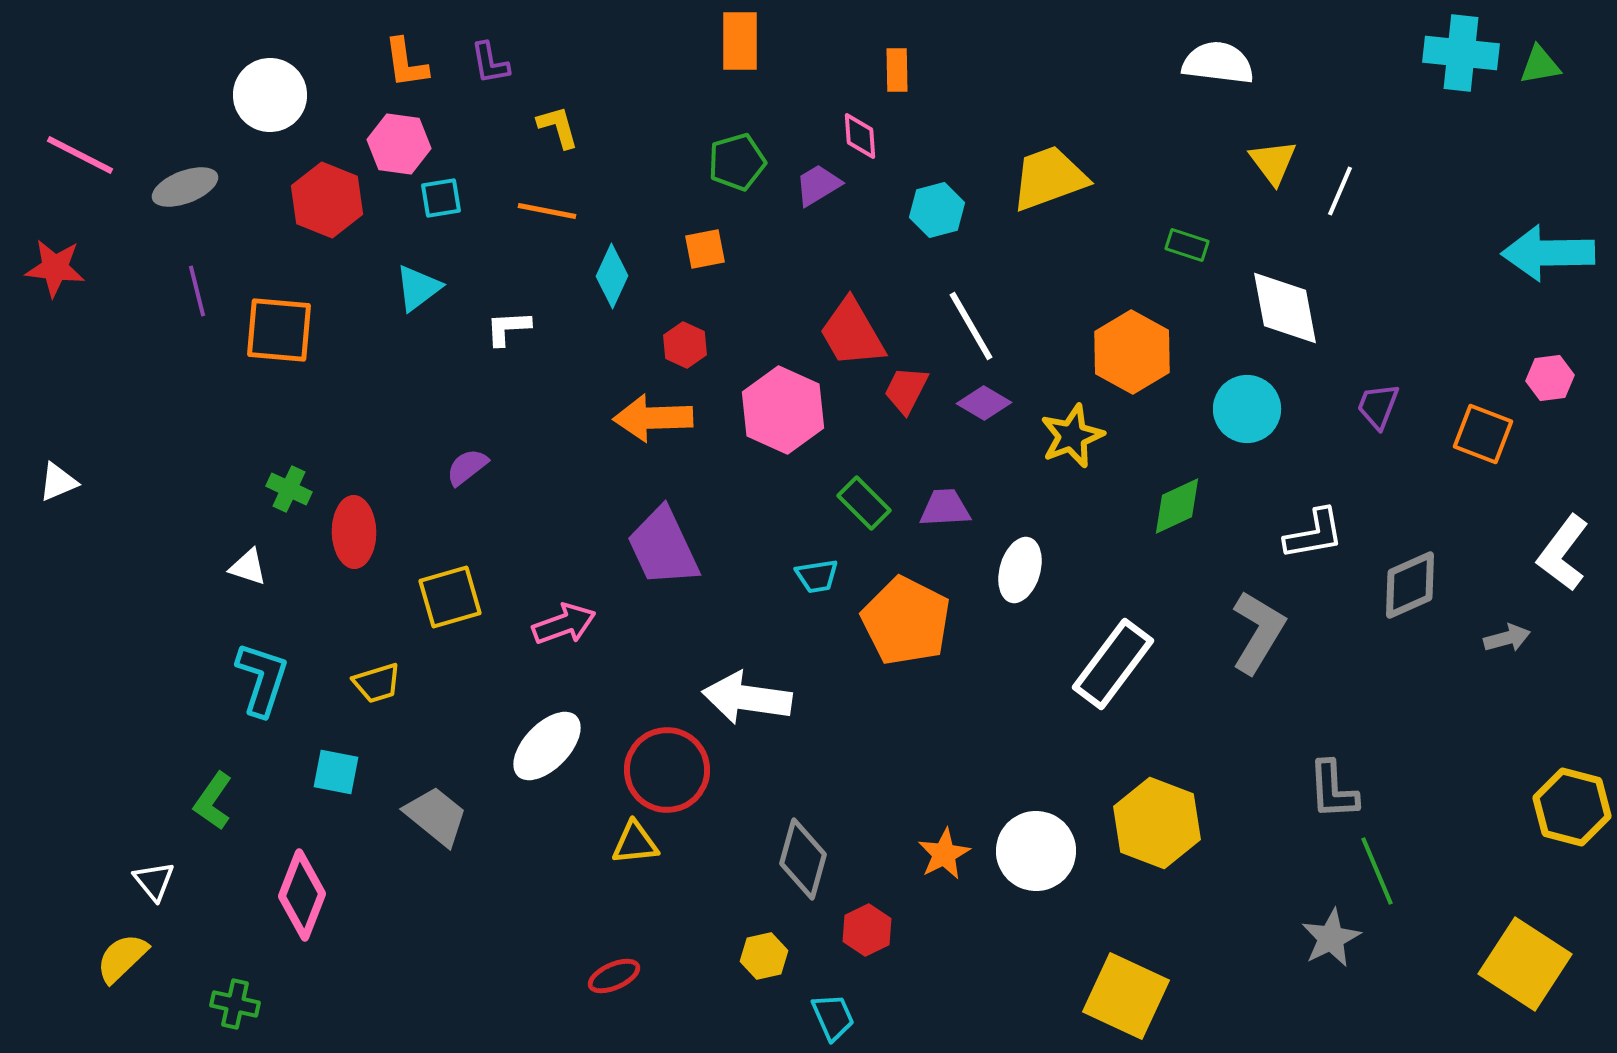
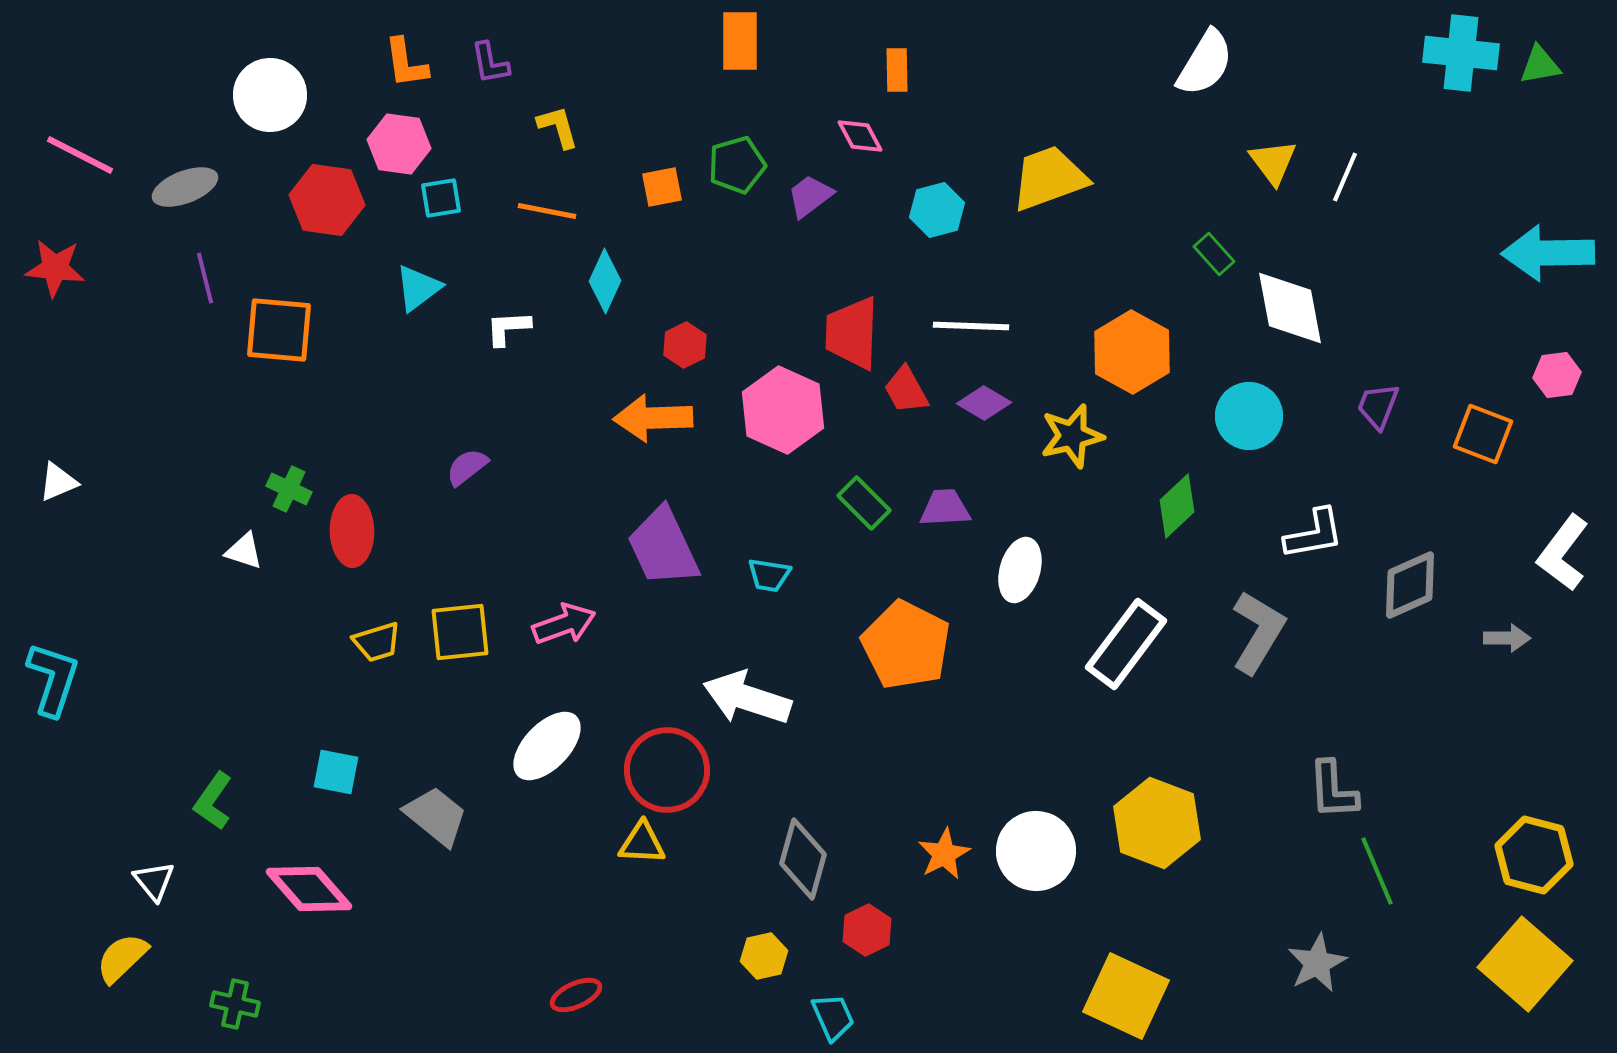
white semicircle at (1218, 63): moved 13 px left; rotated 114 degrees clockwise
pink diamond at (860, 136): rotated 24 degrees counterclockwise
green pentagon at (737, 162): moved 3 px down
purple trapezoid at (818, 185): moved 8 px left, 11 px down; rotated 6 degrees counterclockwise
white line at (1340, 191): moved 5 px right, 14 px up
red hexagon at (327, 200): rotated 14 degrees counterclockwise
green rectangle at (1187, 245): moved 27 px right, 9 px down; rotated 30 degrees clockwise
orange square at (705, 249): moved 43 px left, 62 px up
cyan diamond at (612, 276): moved 7 px left, 5 px down
purple line at (197, 291): moved 8 px right, 13 px up
white diamond at (1285, 308): moved 5 px right
white line at (971, 326): rotated 58 degrees counterclockwise
red trapezoid at (852, 333): rotated 32 degrees clockwise
red hexagon at (685, 345): rotated 9 degrees clockwise
pink hexagon at (1550, 378): moved 7 px right, 3 px up
red trapezoid at (906, 390): rotated 56 degrees counterclockwise
cyan circle at (1247, 409): moved 2 px right, 7 px down
yellow star at (1072, 436): rotated 8 degrees clockwise
green diamond at (1177, 506): rotated 18 degrees counterclockwise
red ellipse at (354, 532): moved 2 px left, 1 px up
white triangle at (248, 567): moved 4 px left, 16 px up
cyan trapezoid at (817, 576): moved 48 px left, 1 px up; rotated 18 degrees clockwise
yellow square at (450, 597): moved 10 px right, 35 px down; rotated 10 degrees clockwise
orange pentagon at (906, 621): moved 24 px down
gray arrow at (1507, 638): rotated 15 degrees clockwise
white rectangle at (1113, 664): moved 13 px right, 20 px up
cyan L-shape at (262, 679): moved 209 px left
yellow trapezoid at (377, 683): moved 41 px up
white arrow at (747, 698): rotated 10 degrees clockwise
yellow hexagon at (1572, 807): moved 38 px left, 48 px down
yellow triangle at (635, 843): moved 7 px right; rotated 9 degrees clockwise
pink diamond at (302, 895): moved 7 px right, 6 px up; rotated 62 degrees counterclockwise
gray star at (1331, 938): moved 14 px left, 25 px down
yellow square at (1525, 964): rotated 8 degrees clockwise
red ellipse at (614, 976): moved 38 px left, 19 px down
